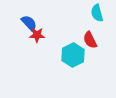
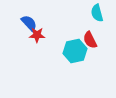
cyan hexagon: moved 2 px right, 4 px up; rotated 15 degrees clockwise
